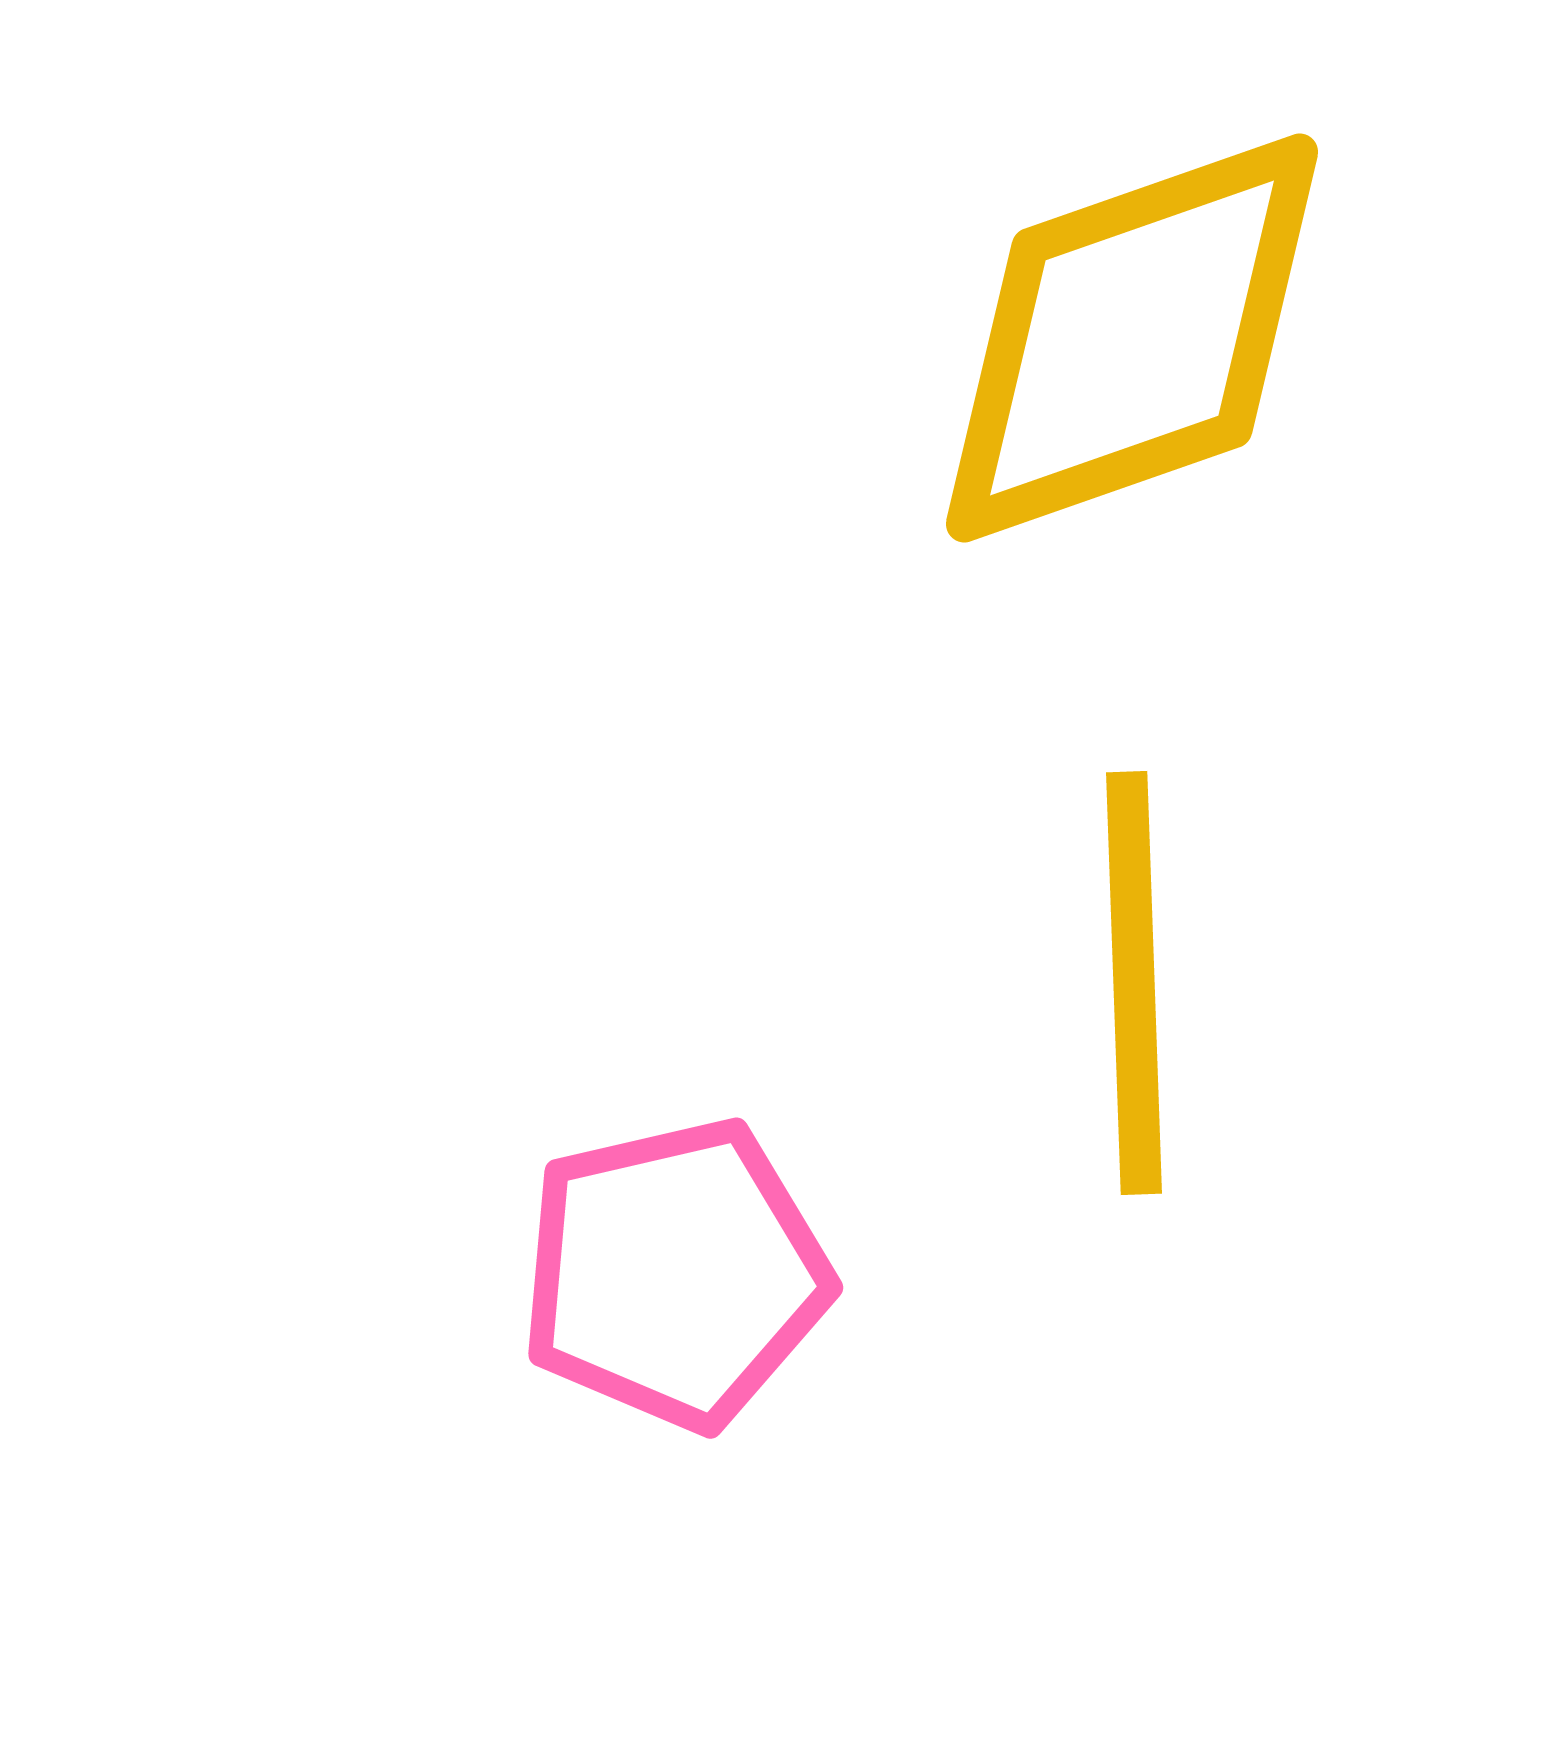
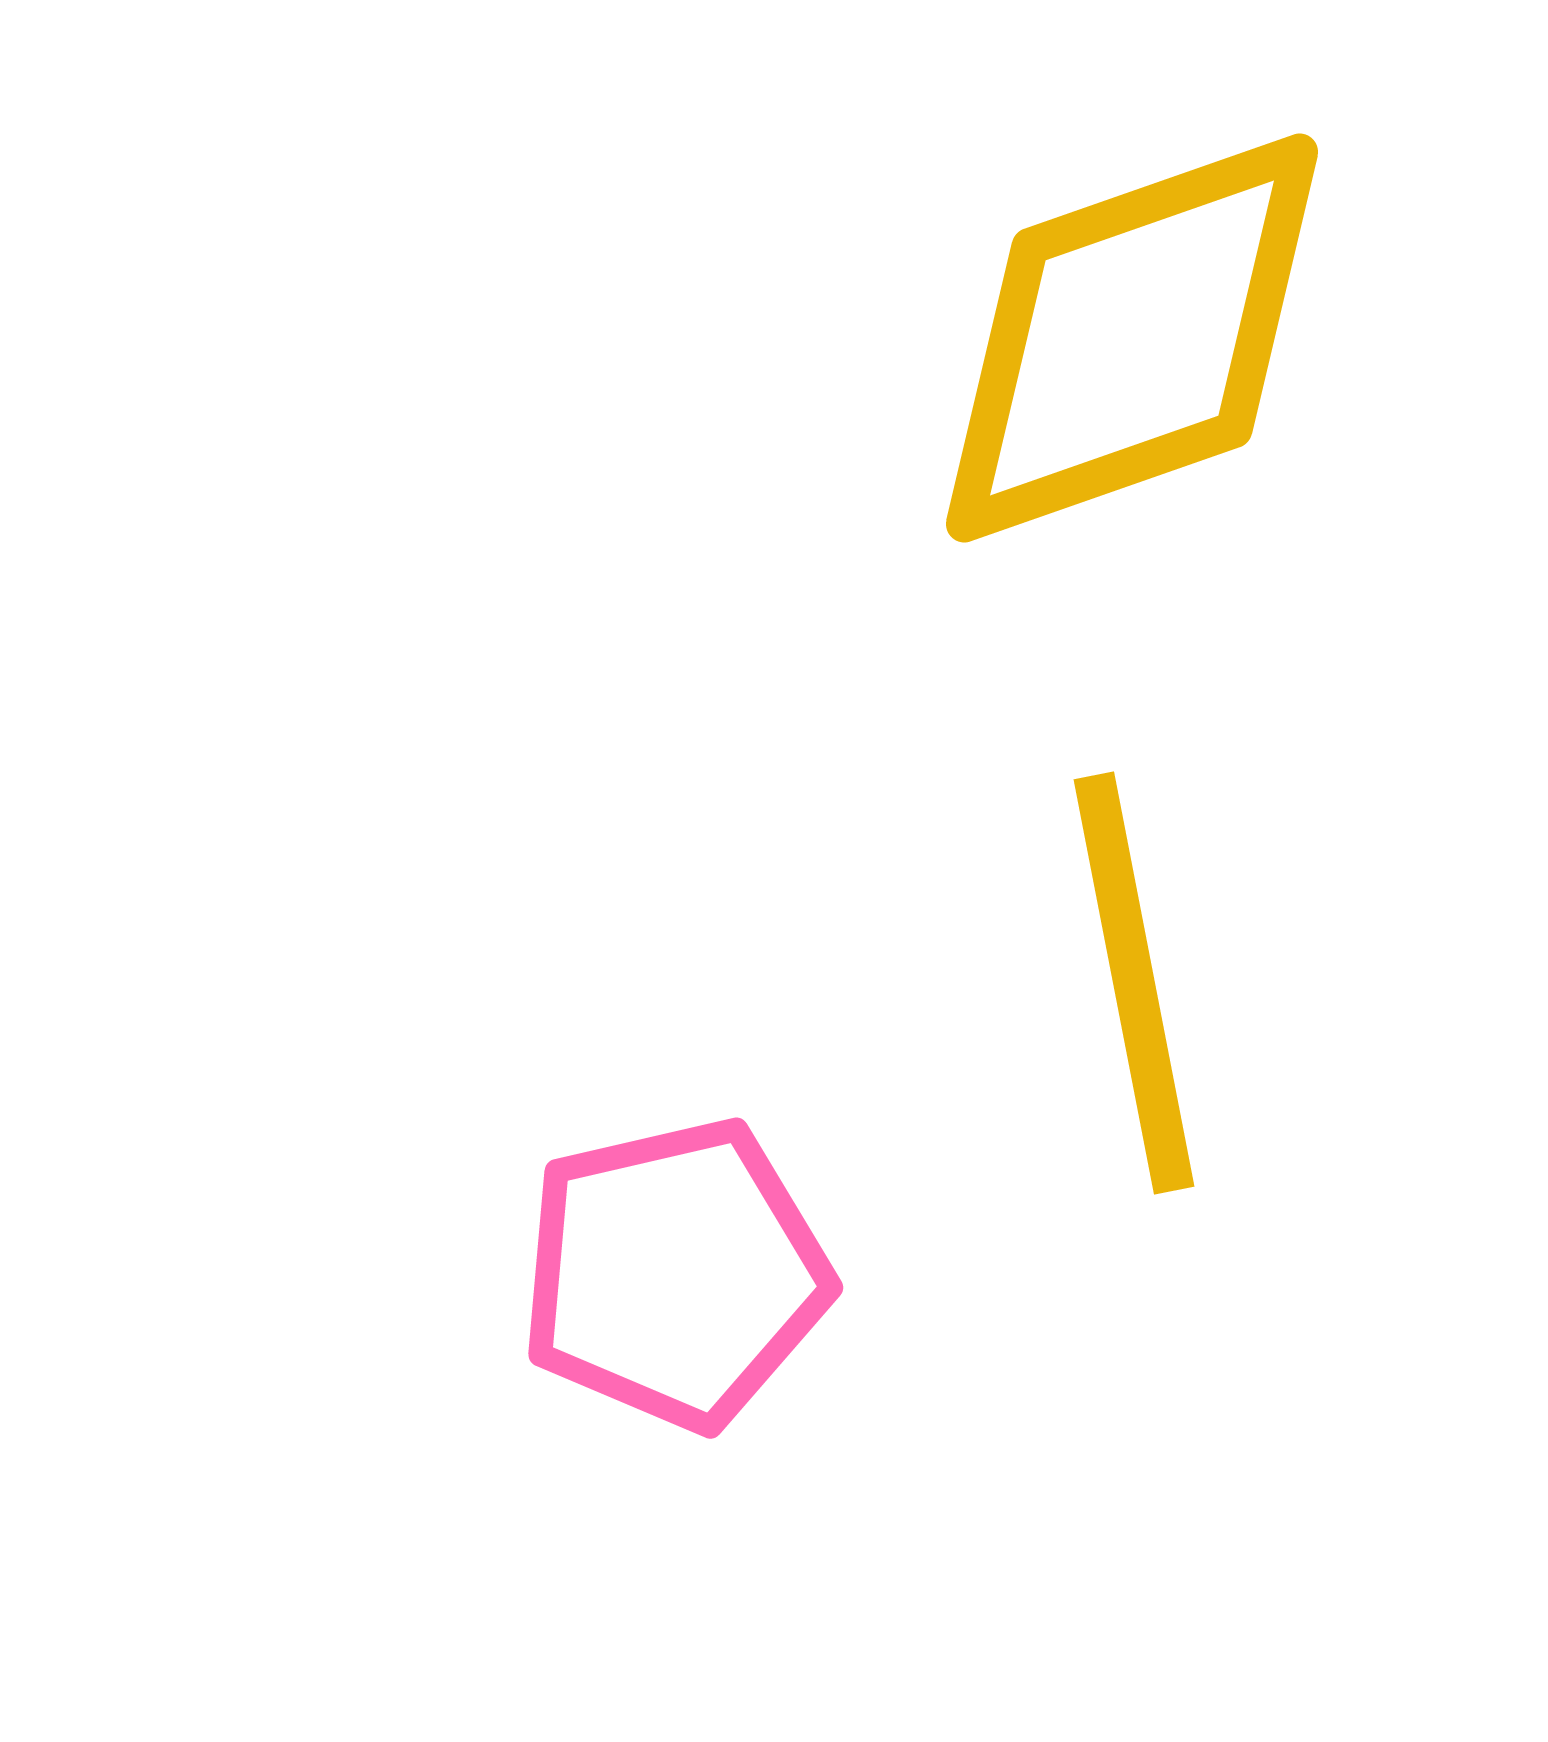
yellow line: rotated 9 degrees counterclockwise
